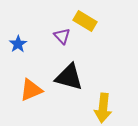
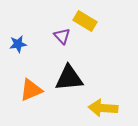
blue star: rotated 24 degrees clockwise
black triangle: moved 1 px down; rotated 20 degrees counterclockwise
yellow arrow: rotated 88 degrees clockwise
